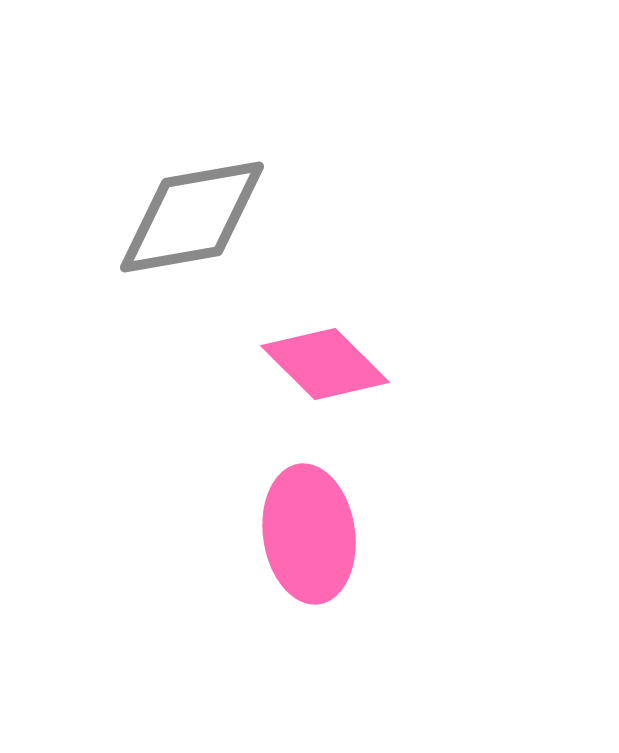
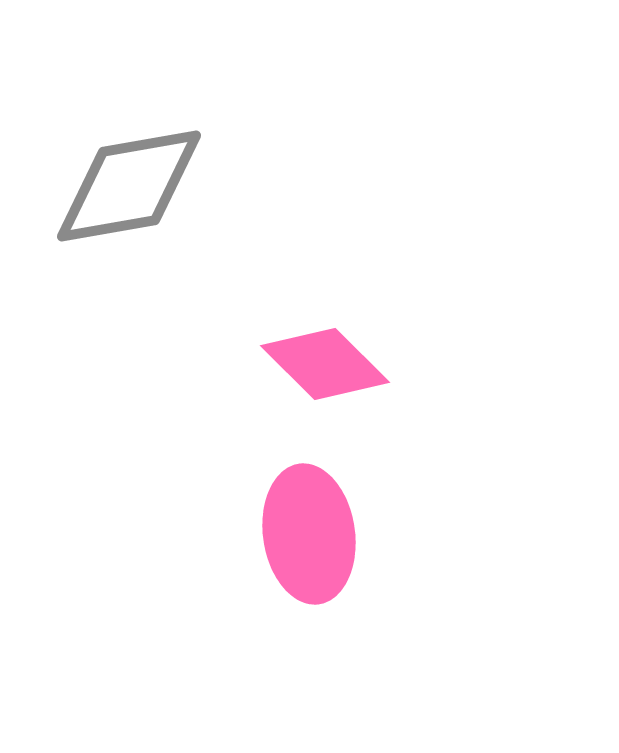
gray diamond: moved 63 px left, 31 px up
